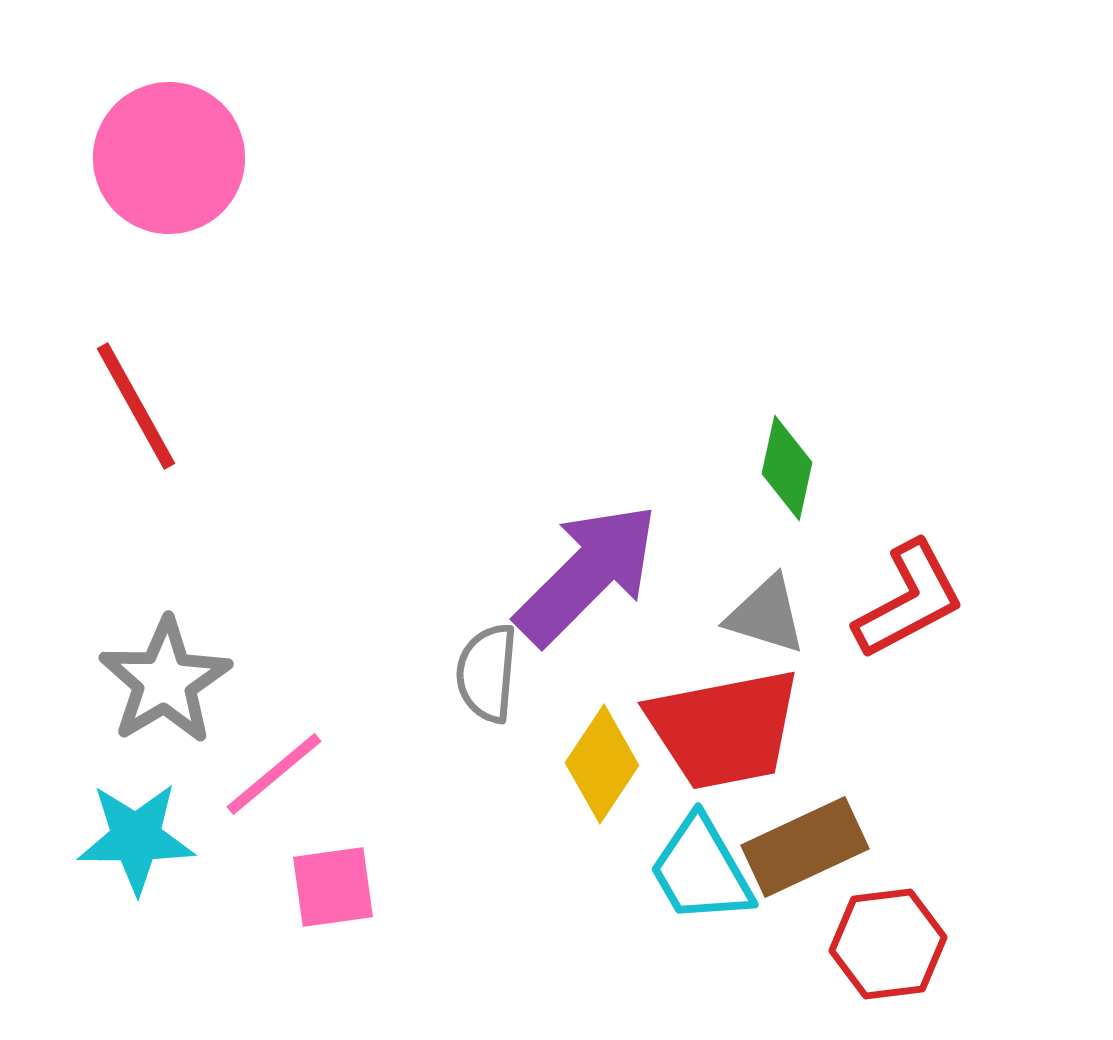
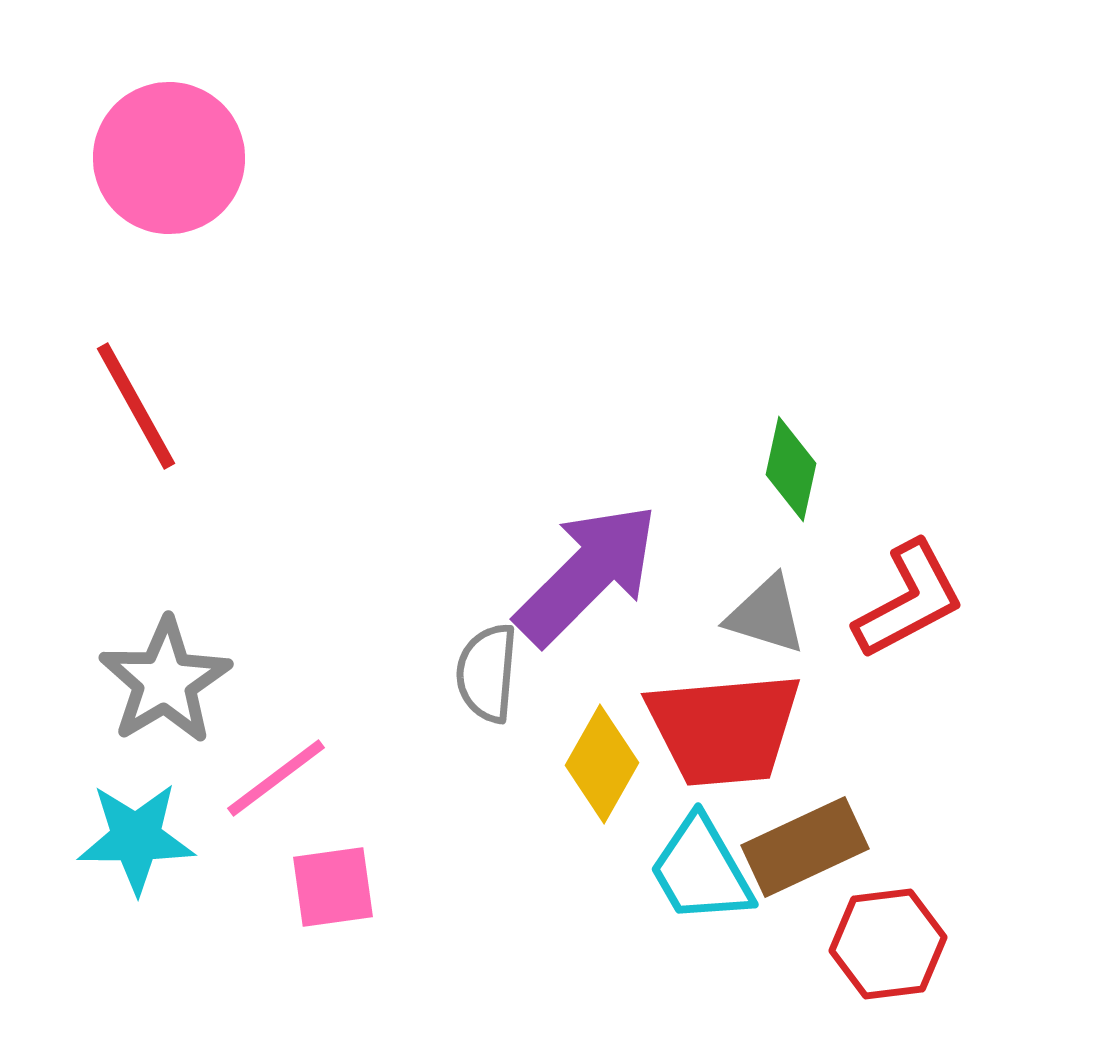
green diamond: moved 4 px right, 1 px down
red trapezoid: rotated 6 degrees clockwise
yellow diamond: rotated 4 degrees counterclockwise
pink line: moved 2 px right, 4 px down; rotated 3 degrees clockwise
